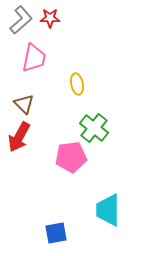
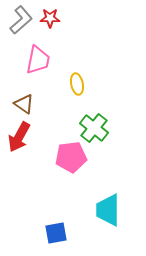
pink trapezoid: moved 4 px right, 2 px down
brown triangle: rotated 10 degrees counterclockwise
